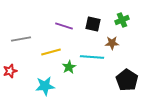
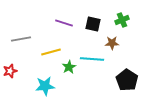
purple line: moved 3 px up
cyan line: moved 2 px down
